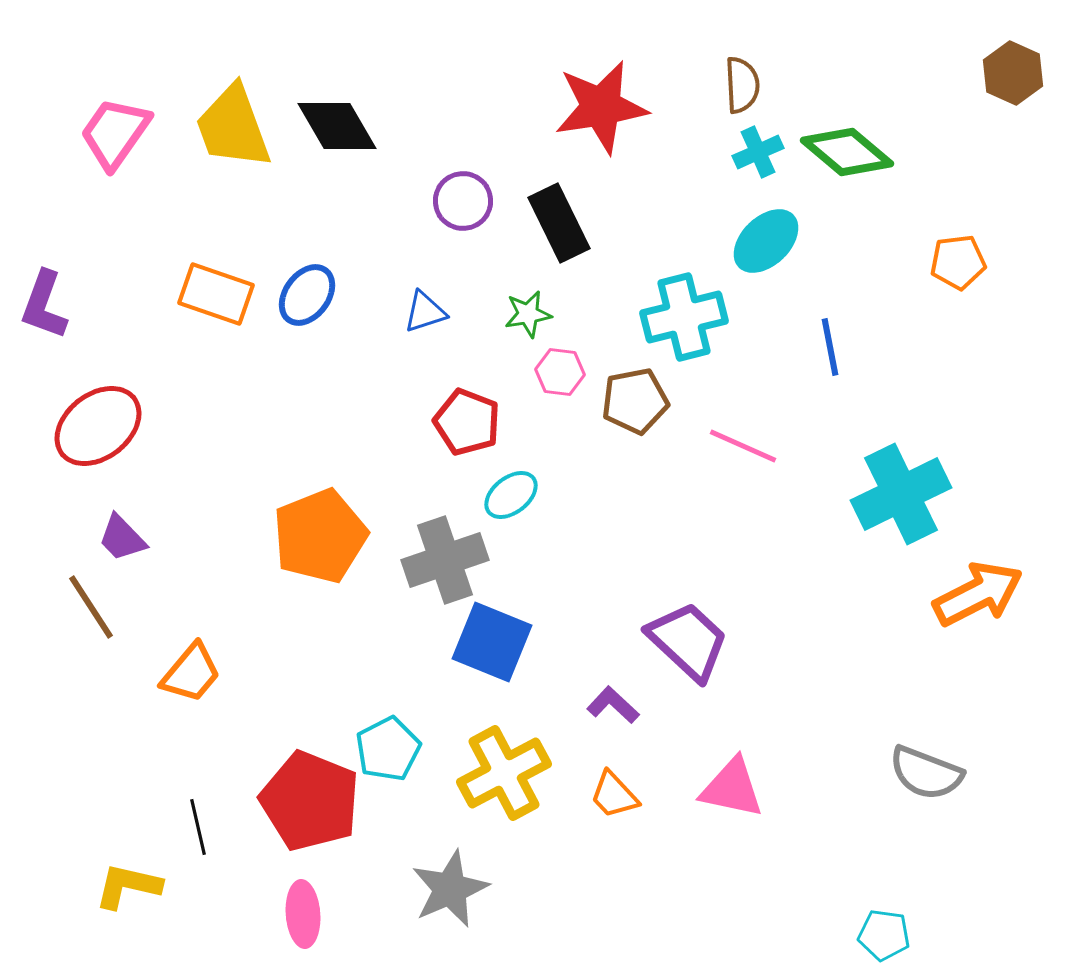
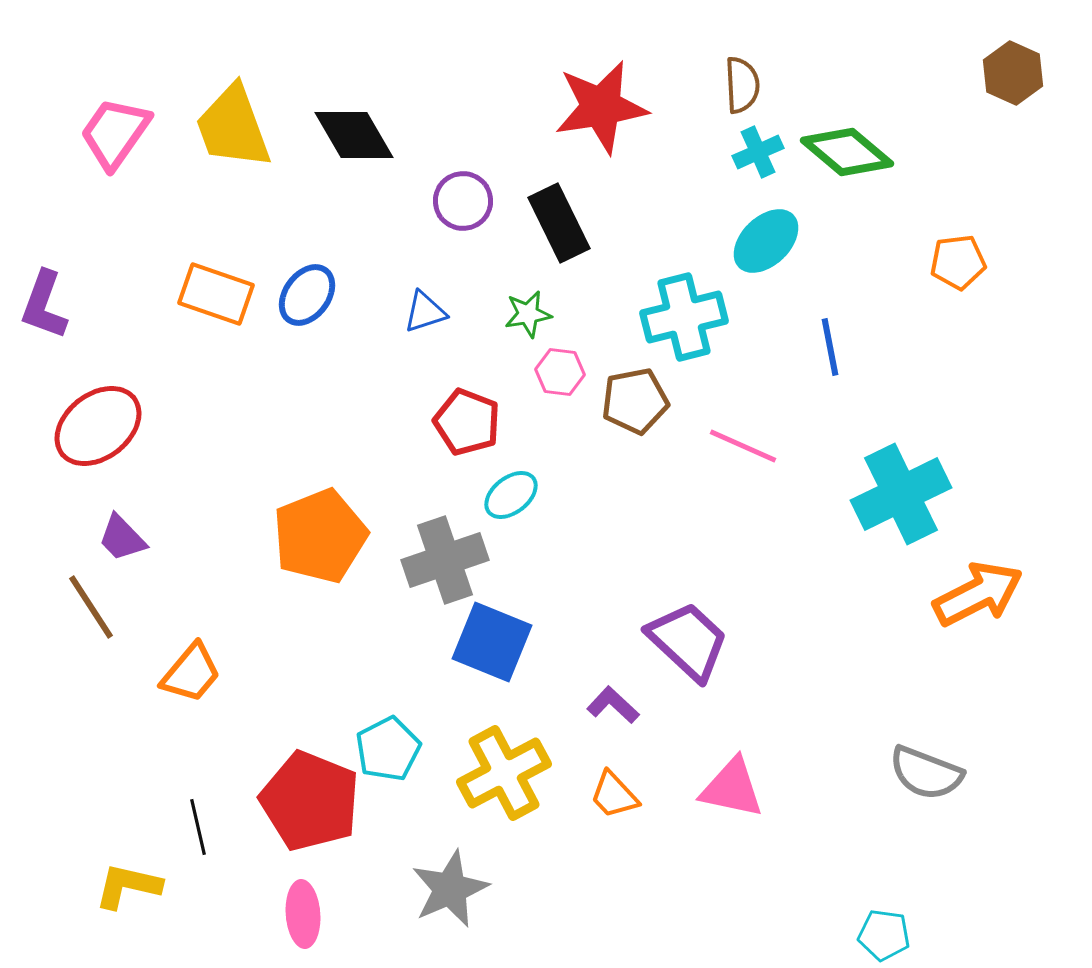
black diamond at (337, 126): moved 17 px right, 9 px down
